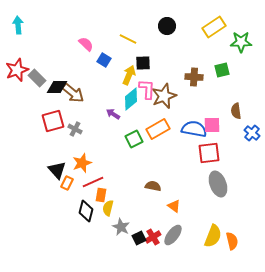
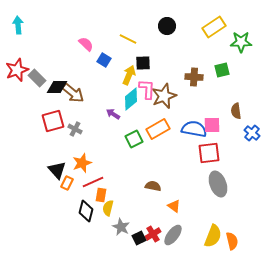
red cross at (153, 237): moved 3 px up
